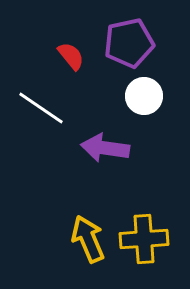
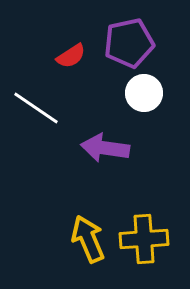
red semicircle: rotated 96 degrees clockwise
white circle: moved 3 px up
white line: moved 5 px left
